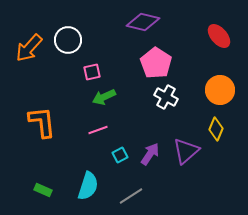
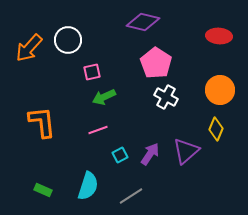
red ellipse: rotated 45 degrees counterclockwise
